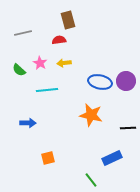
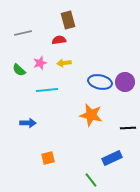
pink star: rotated 24 degrees clockwise
purple circle: moved 1 px left, 1 px down
